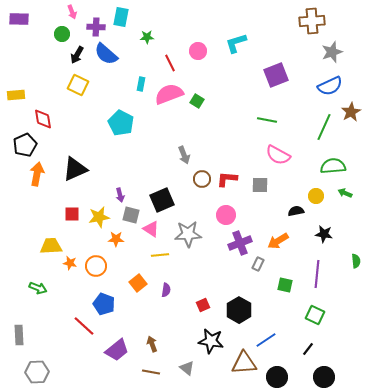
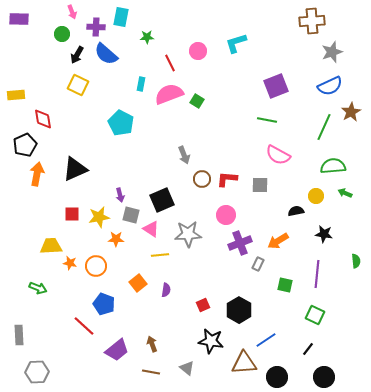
purple square at (276, 75): moved 11 px down
